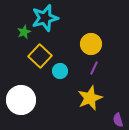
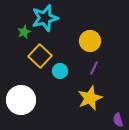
yellow circle: moved 1 px left, 3 px up
